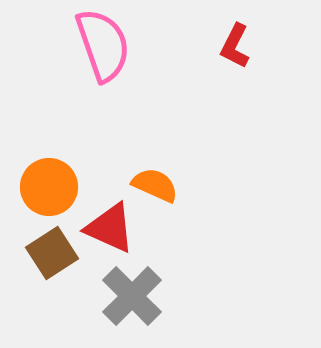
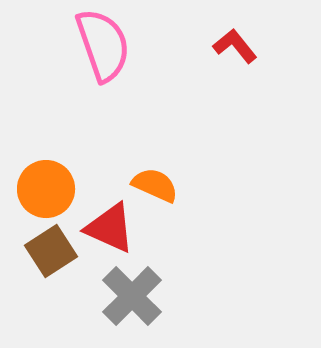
red L-shape: rotated 114 degrees clockwise
orange circle: moved 3 px left, 2 px down
brown square: moved 1 px left, 2 px up
